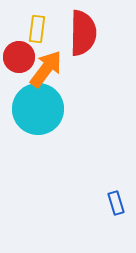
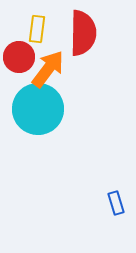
orange arrow: moved 2 px right
